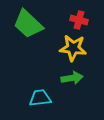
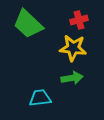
red cross: rotated 30 degrees counterclockwise
